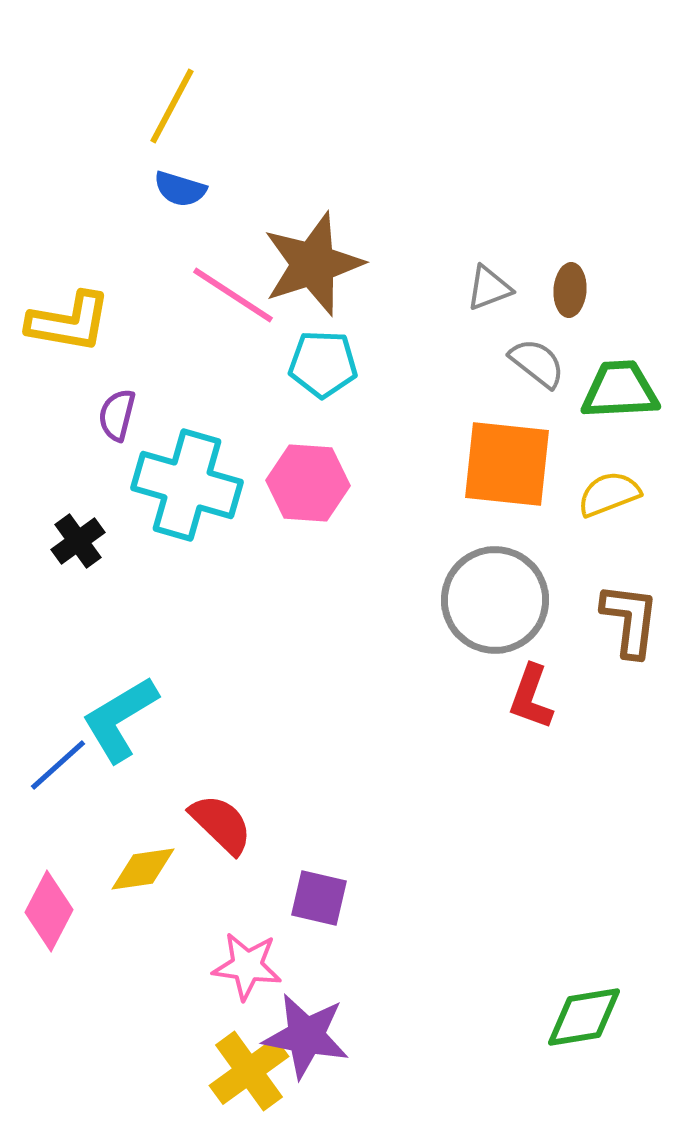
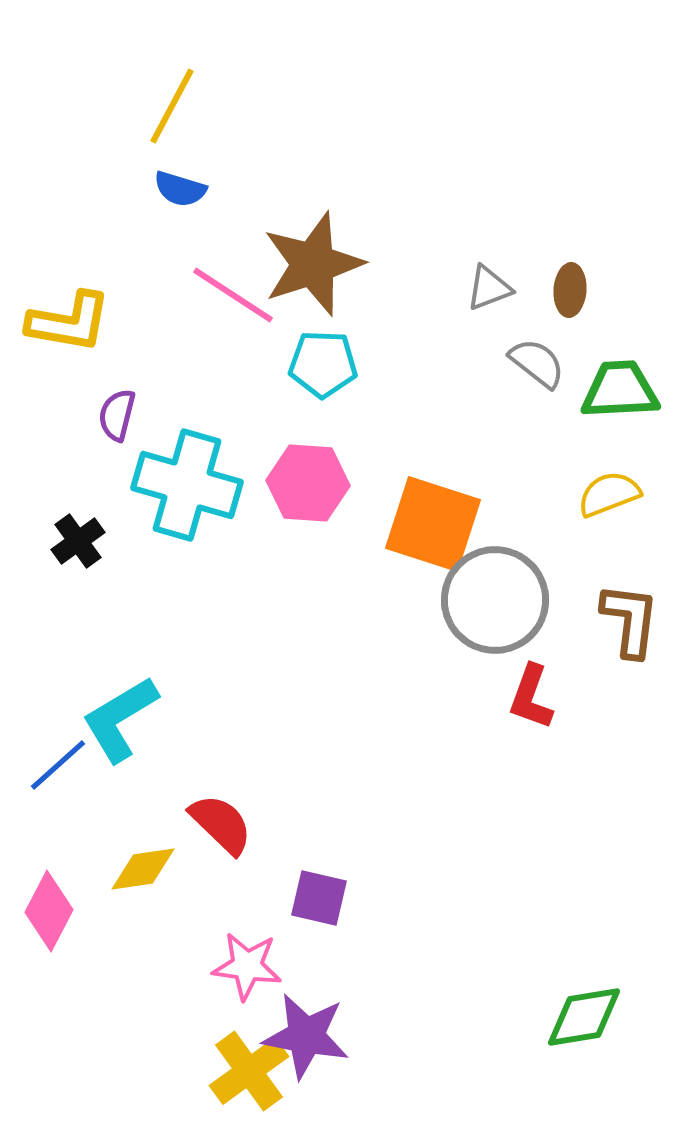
orange square: moved 74 px left, 60 px down; rotated 12 degrees clockwise
